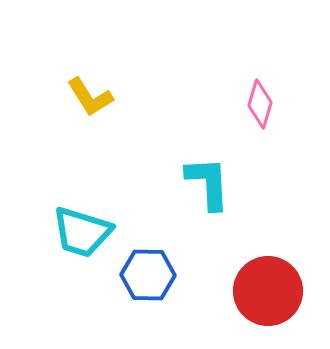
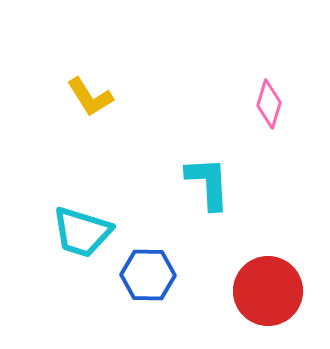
pink diamond: moved 9 px right
